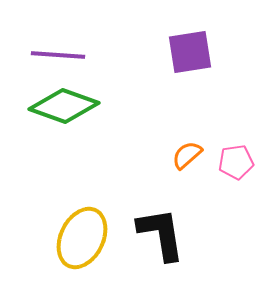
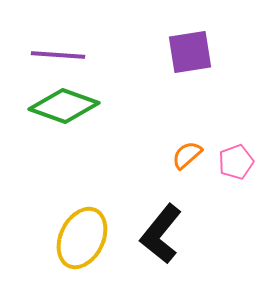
pink pentagon: rotated 12 degrees counterclockwise
black L-shape: rotated 132 degrees counterclockwise
